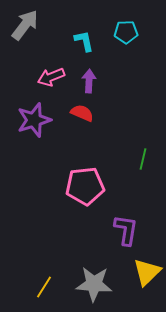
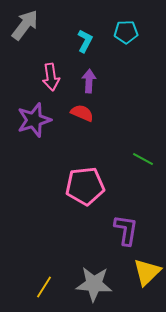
cyan L-shape: moved 1 px right; rotated 40 degrees clockwise
pink arrow: rotated 76 degrees counterclockwise
green line: rotated 75 degrees counterclockwise
